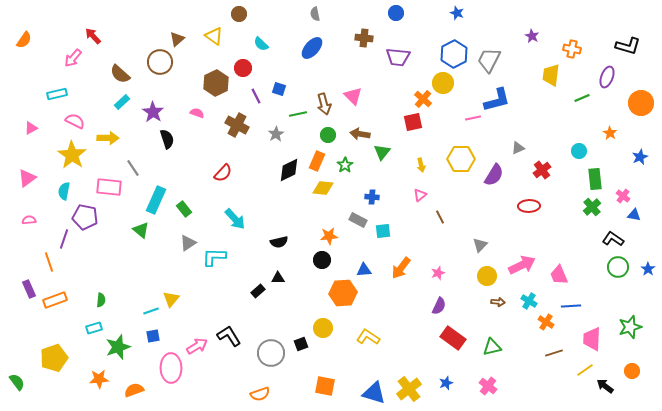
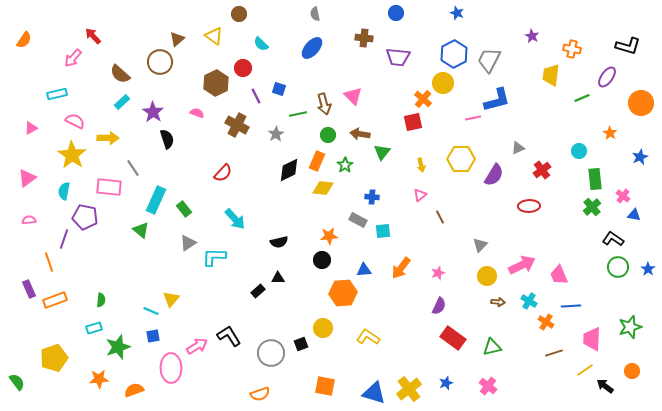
purple ellipse at (607, 77): rotated 15 degrees clockwise
cyan line at (151, 311): rotated 42 degrees clockwise
